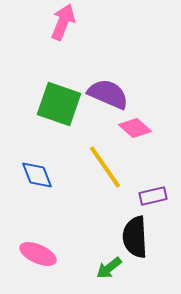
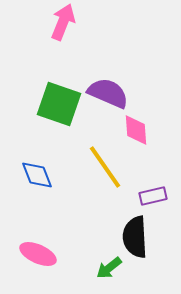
purple semicircle: moved 1 px up
pink diamond: moved 1 px right, 2 px down; rotated 44 degrees clockwise
